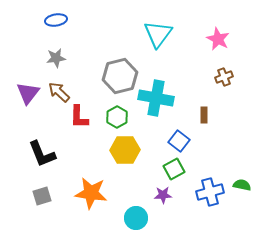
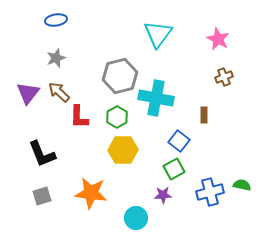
gray star: rotated 12 degrees counterclockwise
yellow hexagon: moved 2 px left
